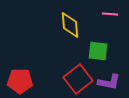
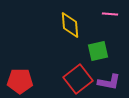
green square: rotated 20 degrees counterclockwise
